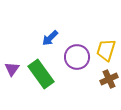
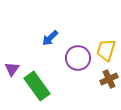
purple circle: moved 1 px right, 1 px down
green rectangle: moved 4 px left, 12 px down
